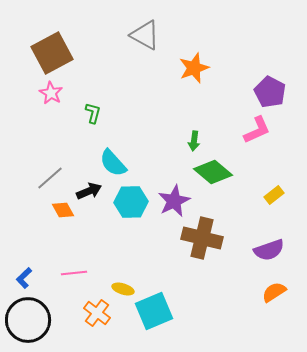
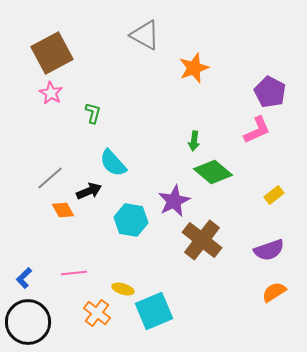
cyan hexagon: moved 18 px down; rotated 12 degrees clockwise
brown cross: moved 2 px down; rotated 24 degrees clockwise
black circle: moved 2 px down
